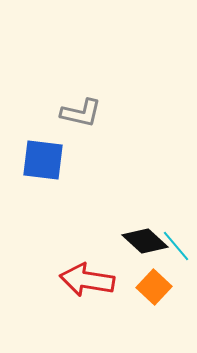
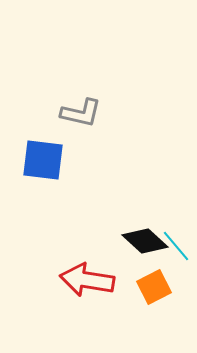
orange square: rotated 20 degrees clockwise
